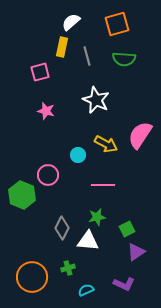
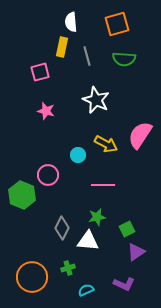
white semicircle: rotated 54 degrees counterclockwise
